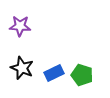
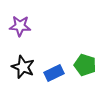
black star: moved 1 px right, 1 px up
green pentagon: moved 3 px right, 10 px up
